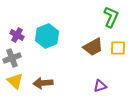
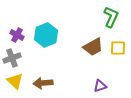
cyan hexagon: moved 1 px left, 1 px up
